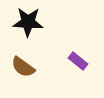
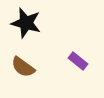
black star: moved 2 px left, 1 px down; rotated 12 degrees clockwise
